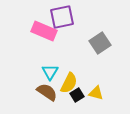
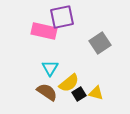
pink rectangle: rotated 10 degrees counterclockwise
cyan triangle: moved 4 px up
yellow semicircle: rotated 25 degrees clockwise
black square: moved 2 px right, 1 px up
